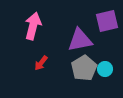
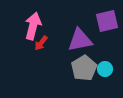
red arrow: moved 20 px up
